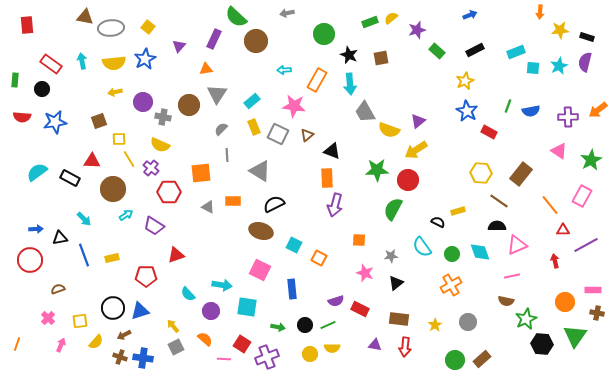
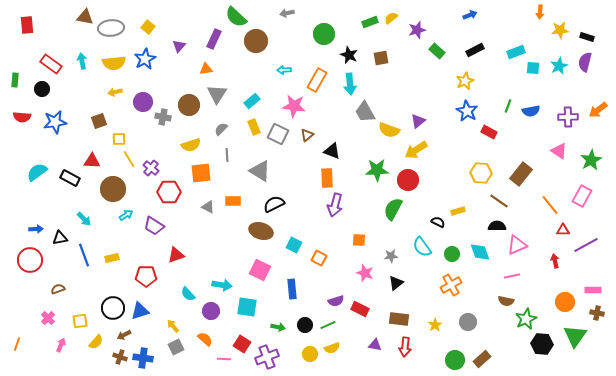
yellow semicircle at (160, 145): moved 31 px right; rotated 42 degrees counterclockwise
yellow semicircle at (332, 348): rotated 21 degrees counterclockwise
